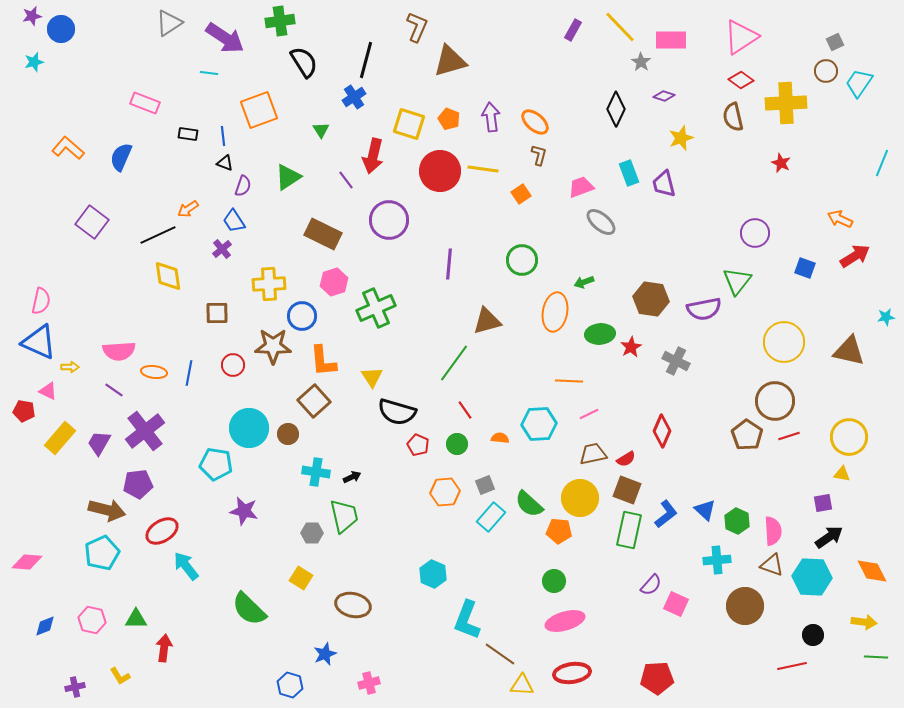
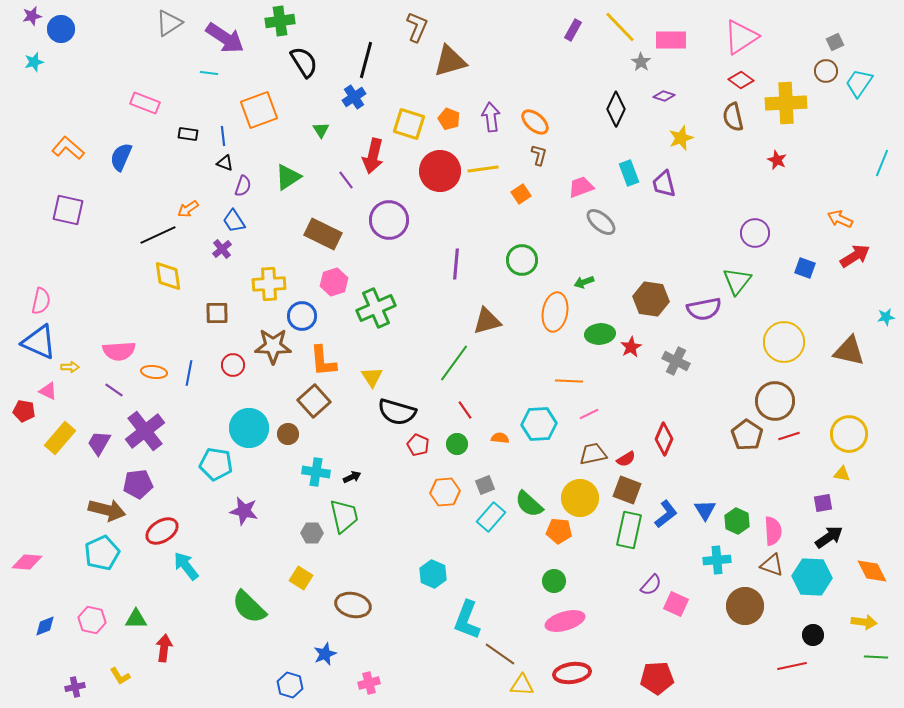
red star at (781, 163): moved 4 px left, 3 px up
yellow line at (483, 169): rotated 16 degrees counterclockwise
purple square at (92, 222): moved 24 px left, 12 px up; rotated 24 degrees counterclockwise
purple line at (449, 264): moved 7 px right
red diamond at (662, 431): moved 2 px right, 8 px down
yellow circle at (849, 437): moved 3 px up
blue triangle at (705, 510): rotated 15 degrees clockwise
green semicircle at (249, 609): moved 2 px up
